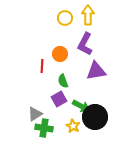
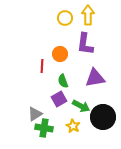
purple L-shape: rotated 20 degrees counterclockwise
purple triangle: moved 1 px left, 7 px down
black circle: moved 8 px right
